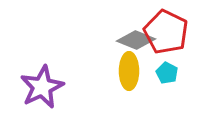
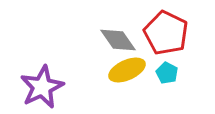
red pentagon: moved 1 px down
gray diamond: moved 18 px left; rotated 33 degrees clockwise
yellow ellipse: moved 2 px left, 1 px up; rotated 66 degrees clockwise
